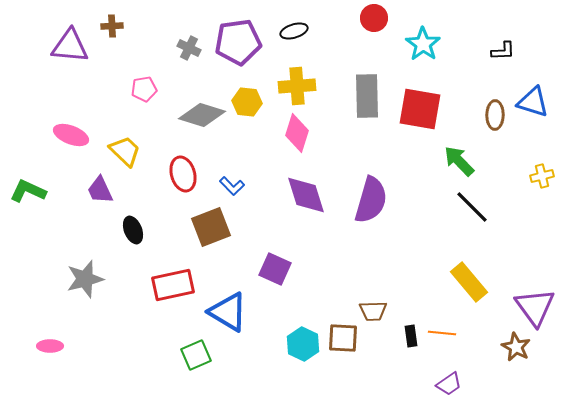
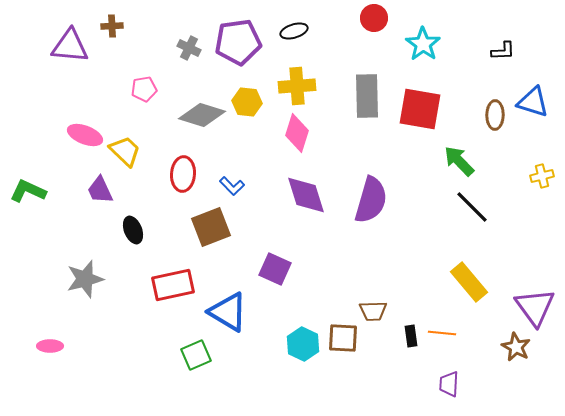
pink ellipse at (71, 135): moved 14 px right
red ellipse at (183, 174): rotated 20 degrees clockwise
purple trapezoid at (449, 384): rotated 128 degrees clockwise
